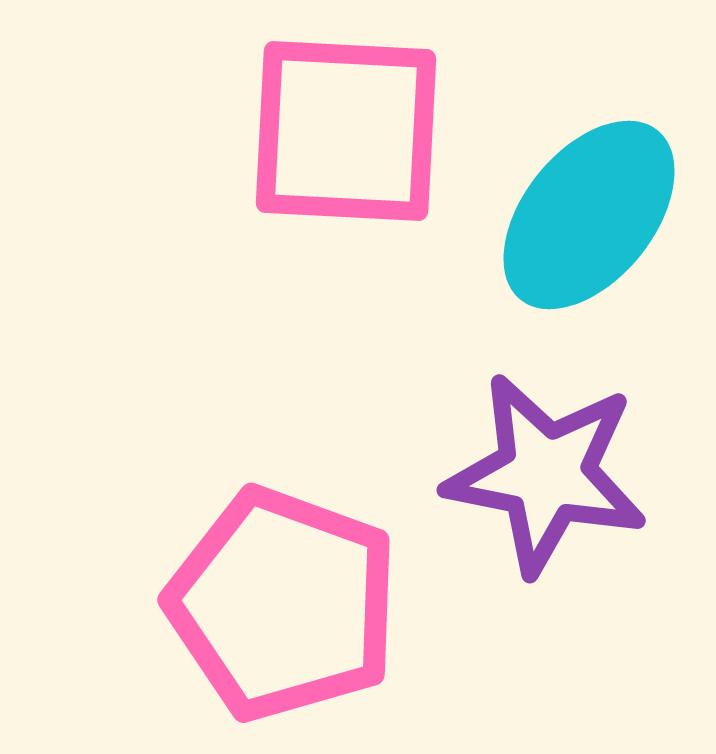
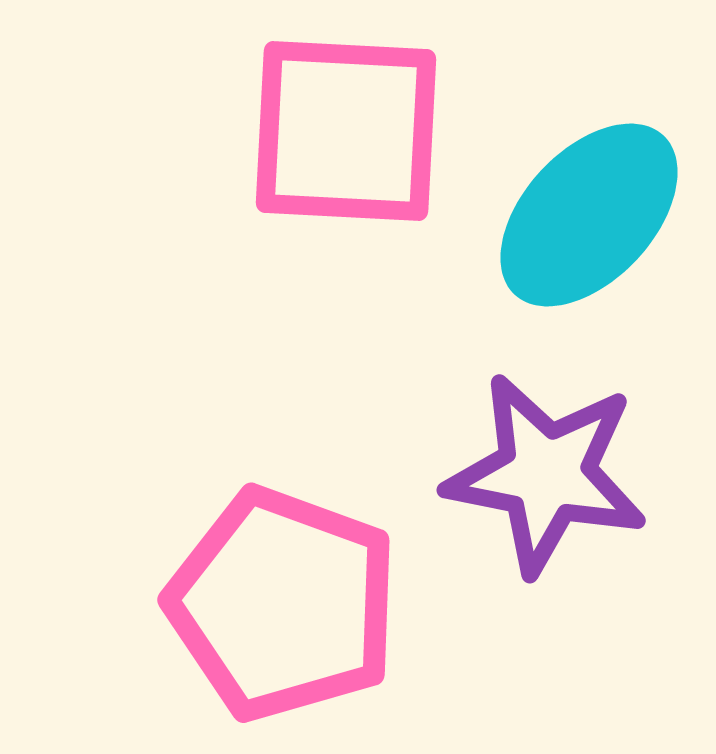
cyan ellipse: rotated 4 degrees clockwise
